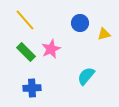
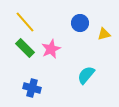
yellow line: moved 2 px down
green rectangle: moved 1 px left, 4 px up
cyan semicircle: moved 1 px up
blue cross: rotated 18 degrees clockwise
